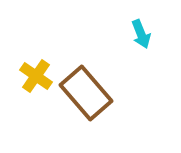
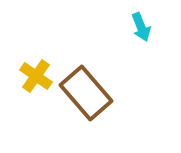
cyan arrow: moved 7 px up
